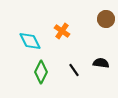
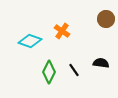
cyan diamond: rotated 45 degrees counterclockwise
green diamond: moved 8 px right
